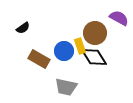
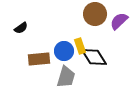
purple semicircle: moved 3 px down; rotated 72 degrees counterclockwise
black semicircle: moved 2 px left
brown circle: moved 19 px up
brown rectangle: rotated 35 degrees counterclockwise
gray trapezoid: moved 10 px up; rotated 85 degrees counterclockwise
